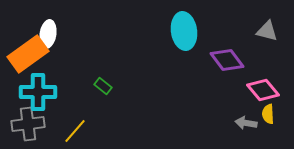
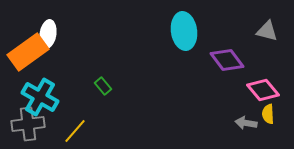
orange rectangle: moved 2 px up
green rectangle: rotated 12 degrees clockwise
cyan cross: moved 2 px right, 5 px down; rotated 30 degrees clockwise
